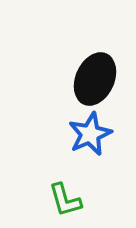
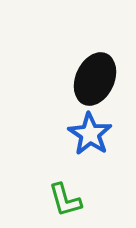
blue star: rotated 15 degrees counterclockwise
